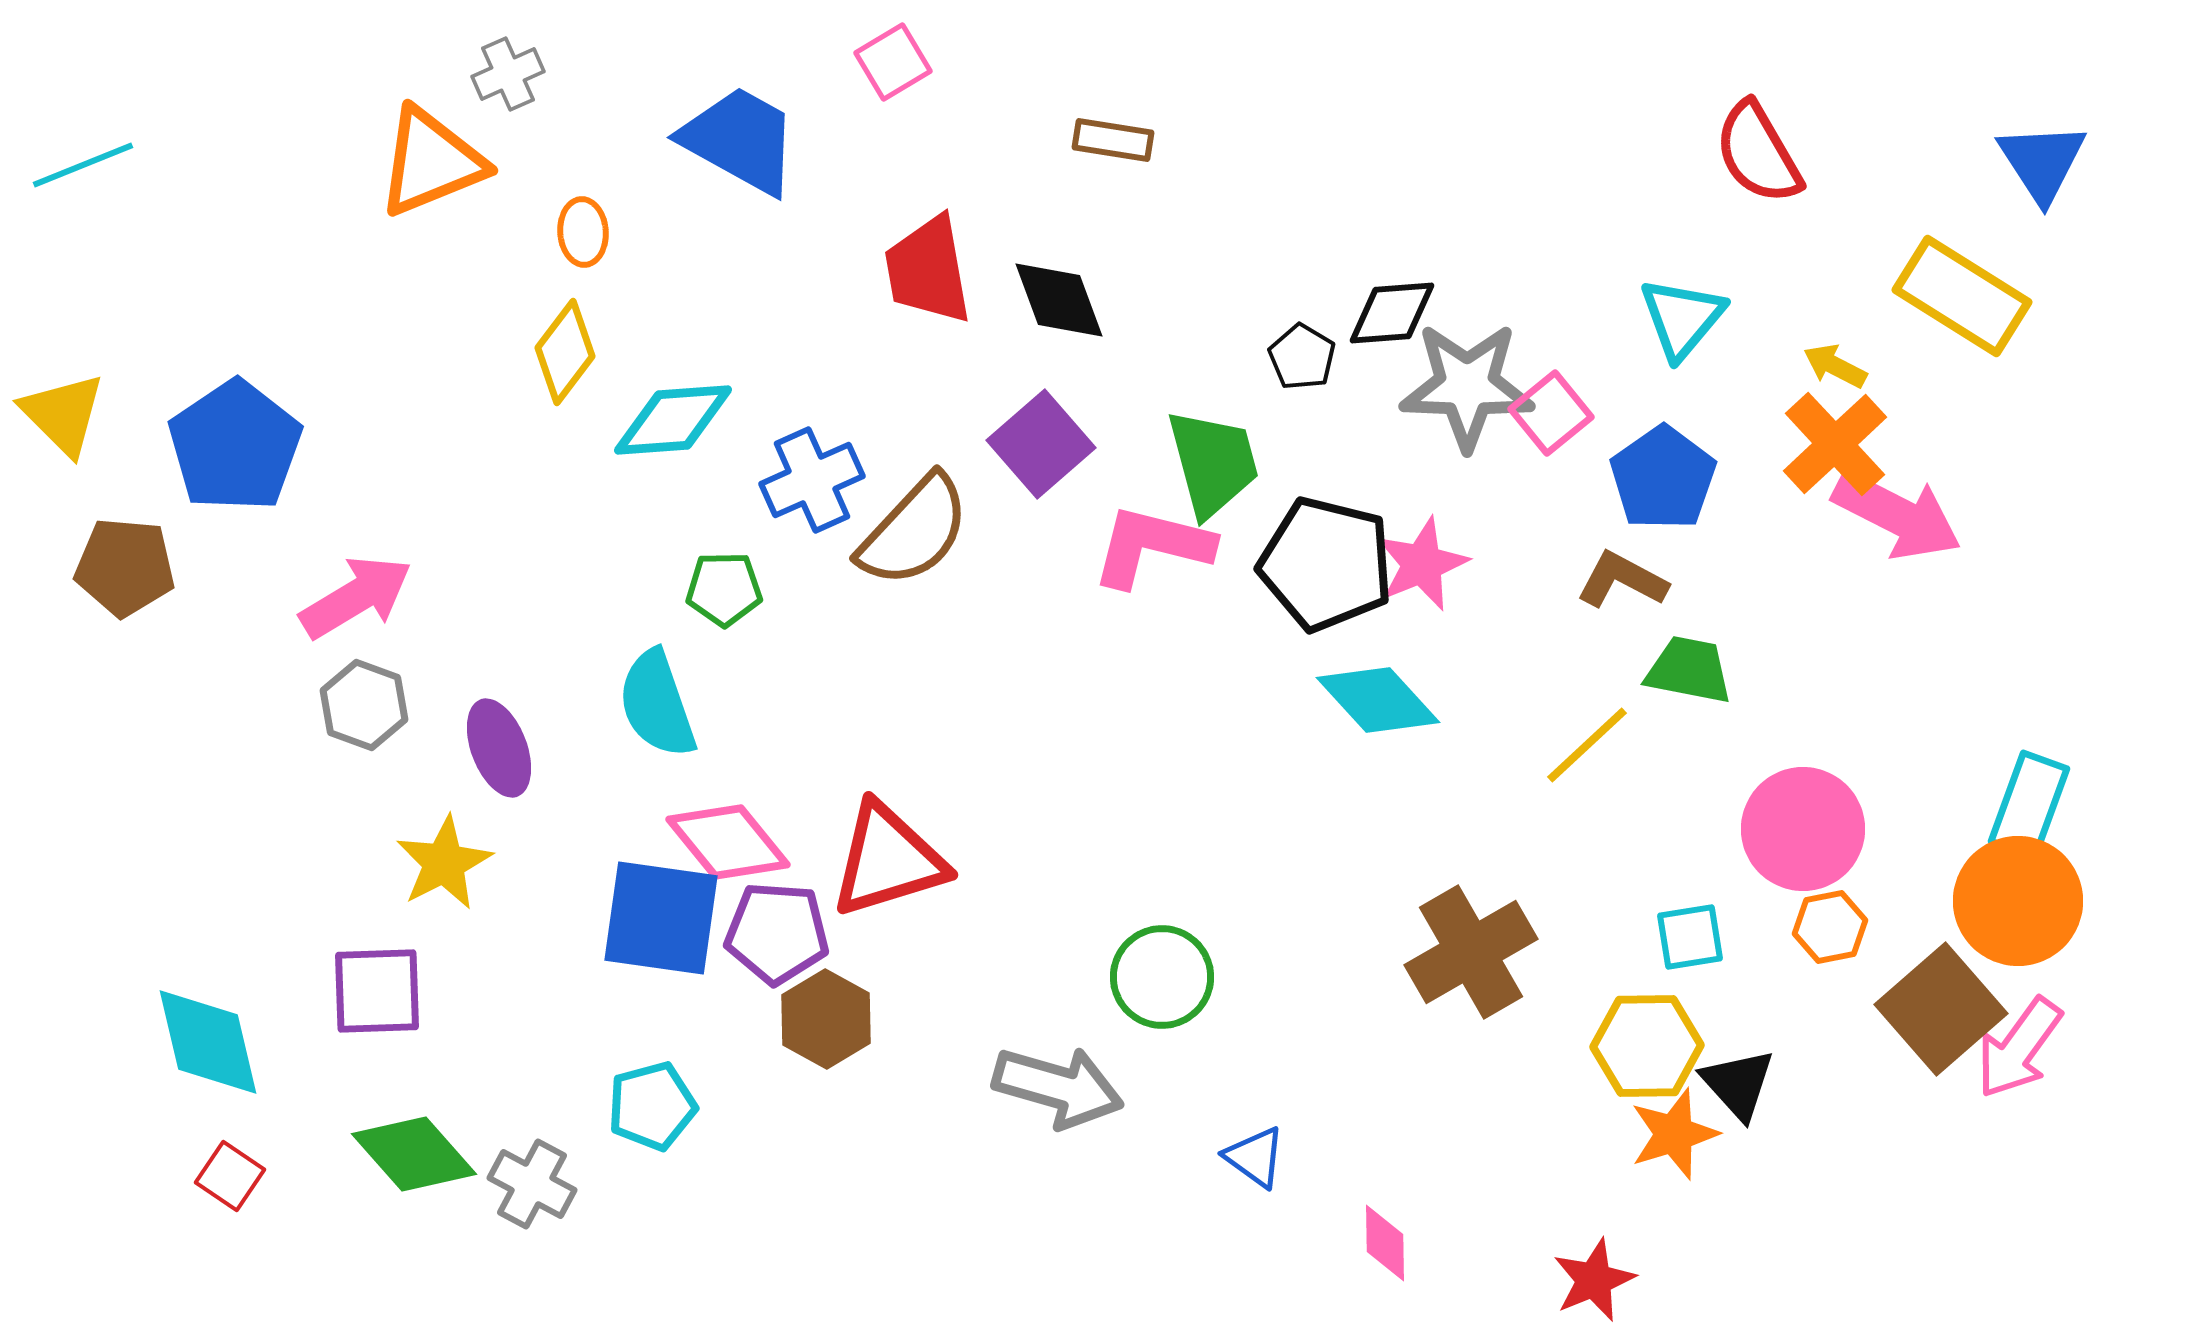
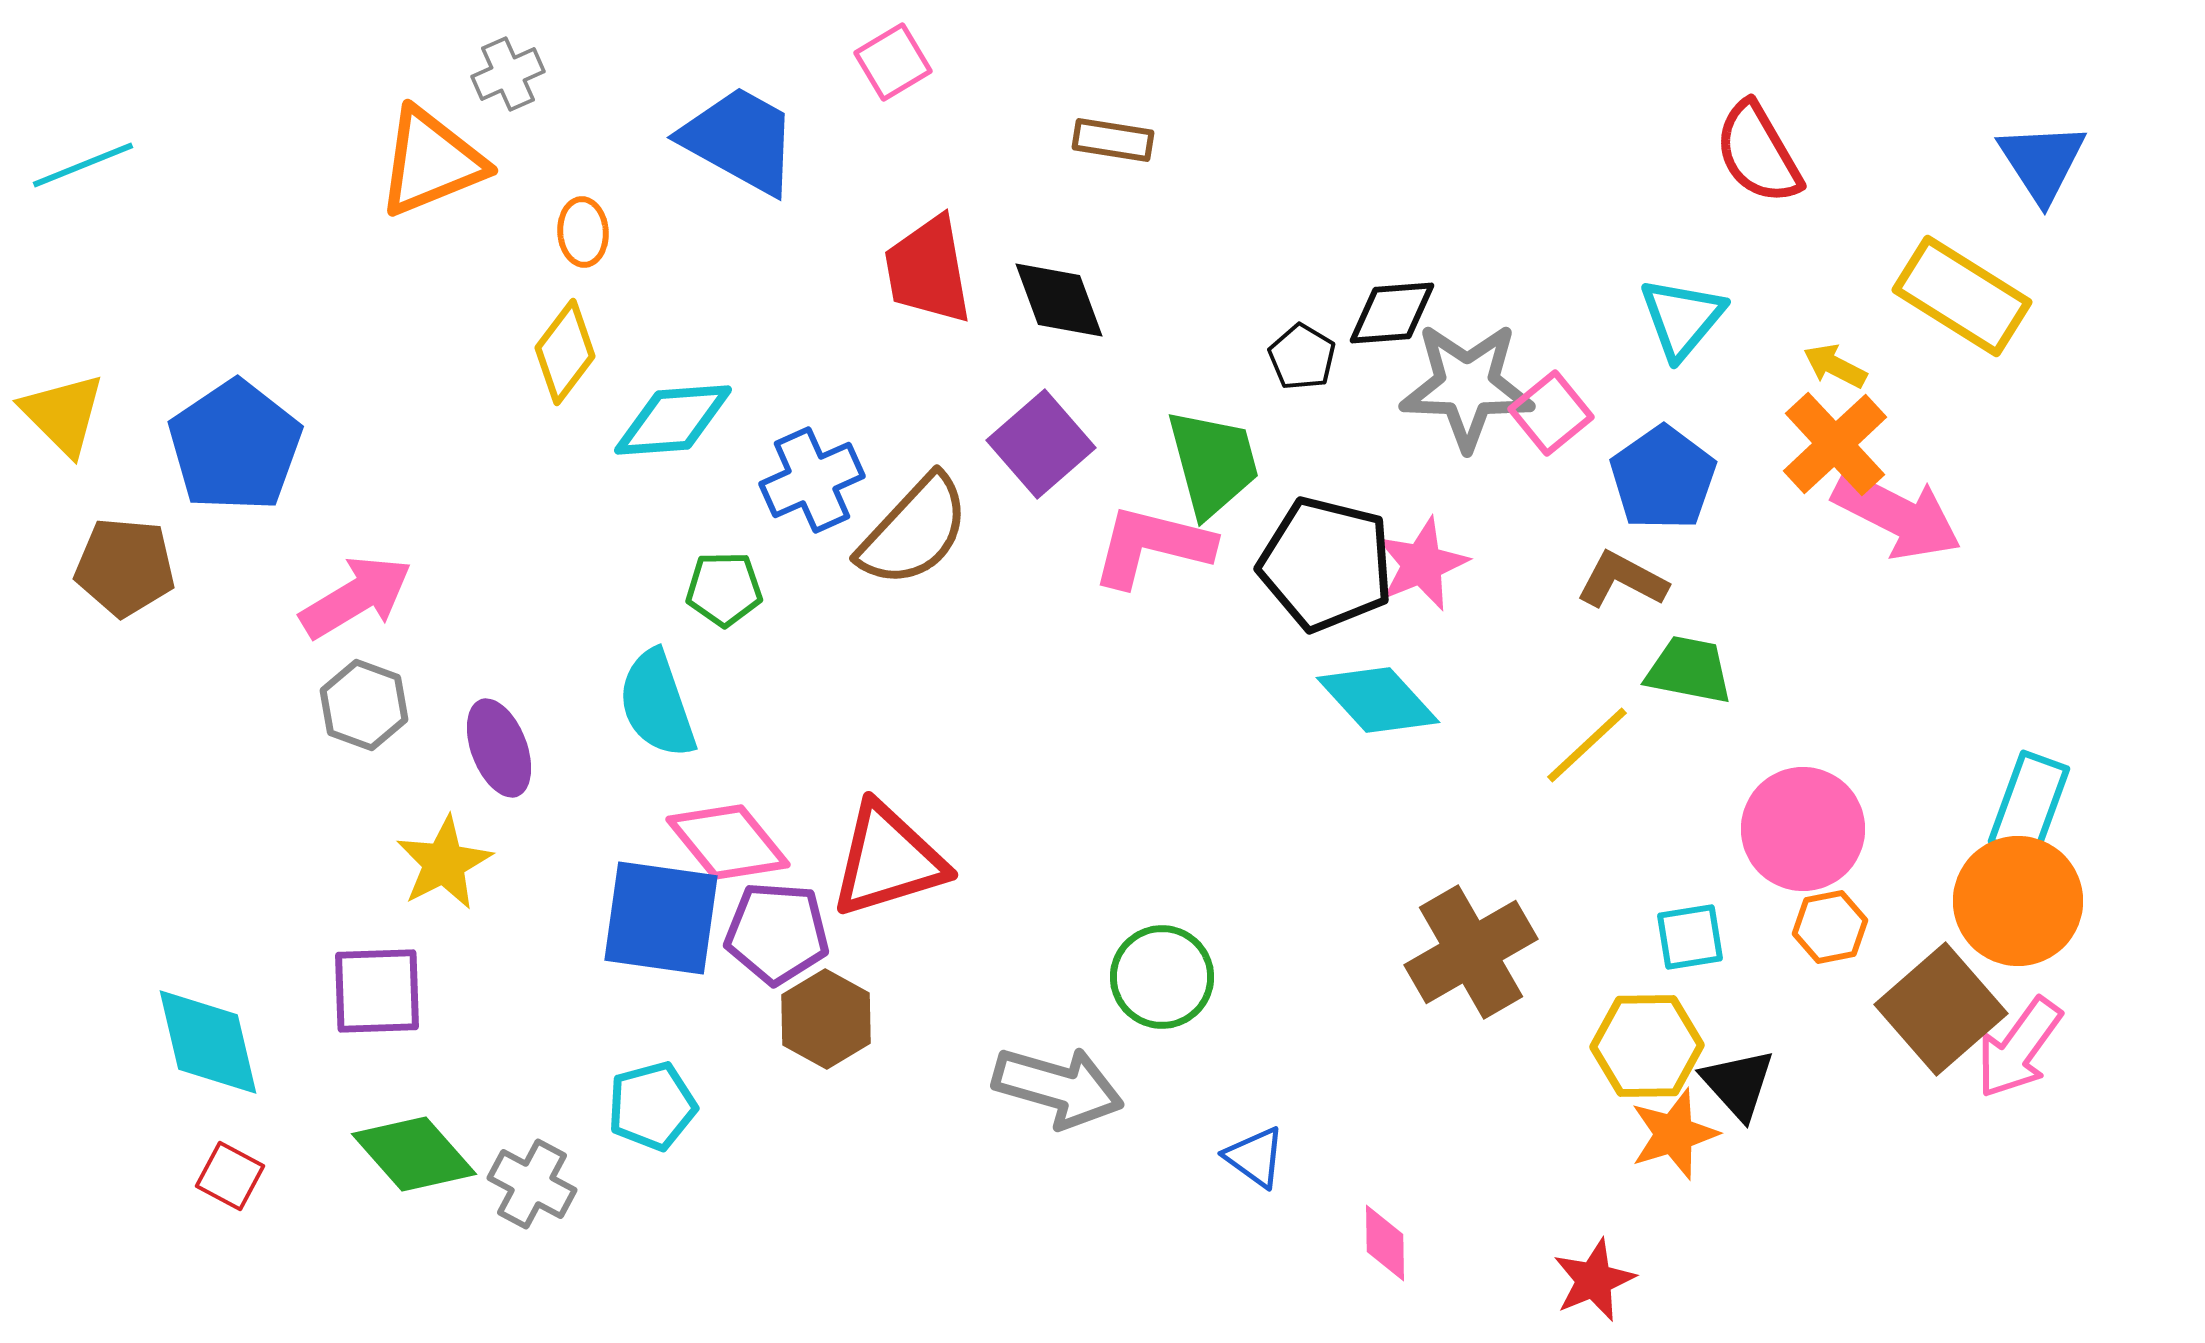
red square at (230, 1176): rotated 6 degrees counterclockwise
